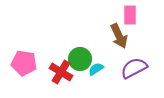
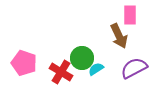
green circle: moved 2 px right, 1 px up
pink pentagon: rotated 10 degrees clockwise
